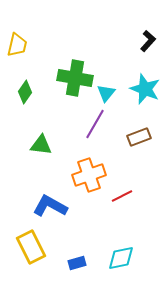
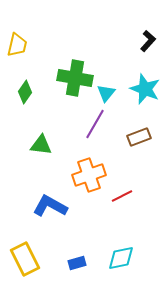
yellow rectangle: moved 6 px left, 12 px down
